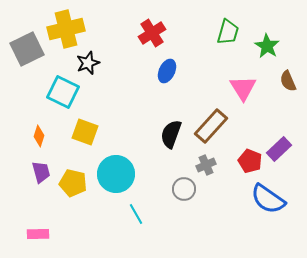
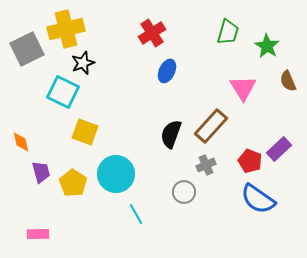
black star: moved 5 px left
orange diamond: moved 18 px left, 6 px down; rotated 30 degrees counterclockwise
yellow pentagon: rotated 20 degrees clockwise
gray circle: moved 3 px down
blue semicircle: moved 10 px left
